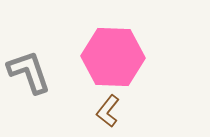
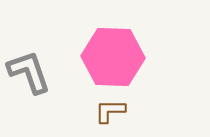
brown L-shape: moved 2 px right; rotated 52 degrees clockwise
